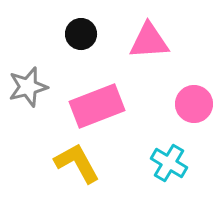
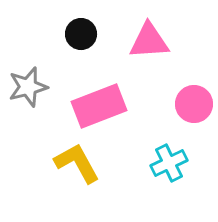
pink rectangle: moved 2 px right
cyan cross: rotated 33 degrees clockwise
